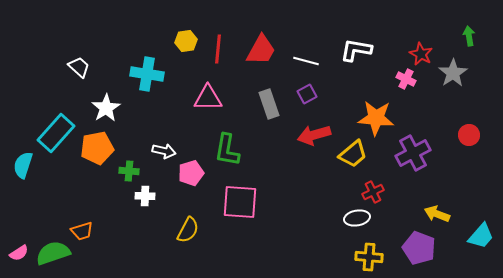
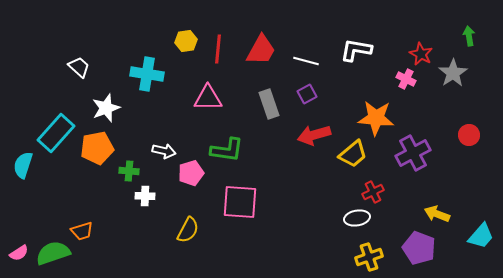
white star: rotated 12 degrees clockwise
green L-shape: rotated 92 degrees counterclockwise
yellow cross: rotated 24 degrees counterclockwise
